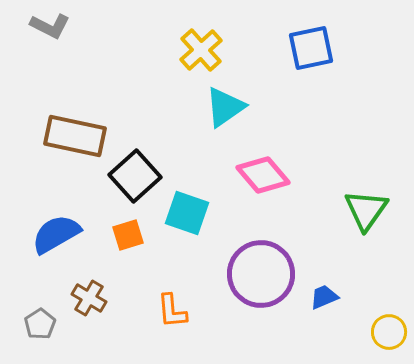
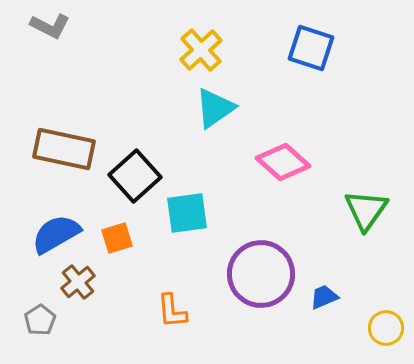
blue square: rotated 30 degrees clockwise
cyan triangle: moved 10 px left, 1 px down
brown rectangle: moved 11 px left, 13 px down
pink diamond: moved 20 px right, 13 px up; rotated 8 degrees counterclockwise
cyan square: rotated 27 degrees counterclockwise
orange square: moved 11 px left, 3 px down
brown cross: moved 11 px left, 16 px up; rotated 20 degrees clockwise
gray pentagon: moved 4 px up
yellow circle: moved 3 px left, 4 px up
